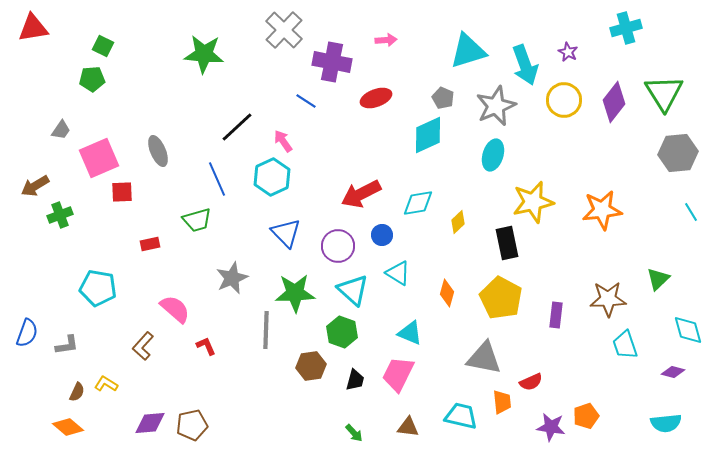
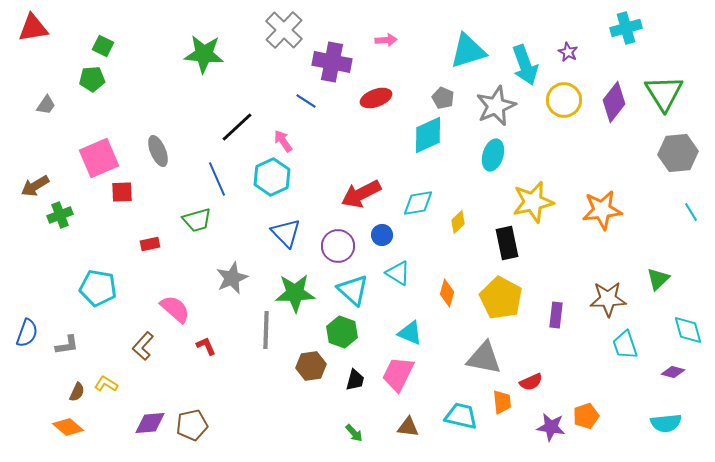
gray trapezoid at (61, 130): moved 15 px left, 25 px up
